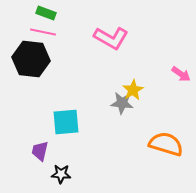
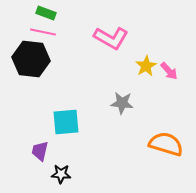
pink arrow: moved 12 px left, 3 px up; rotated 12 degrees clockwise
yellow star: moved 13 px right, 24 px up
